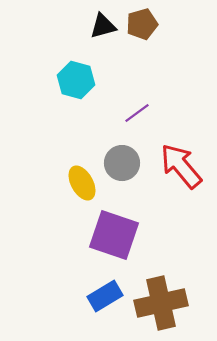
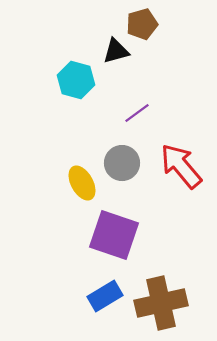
black triangle: moved 13 px right, 25 px down
